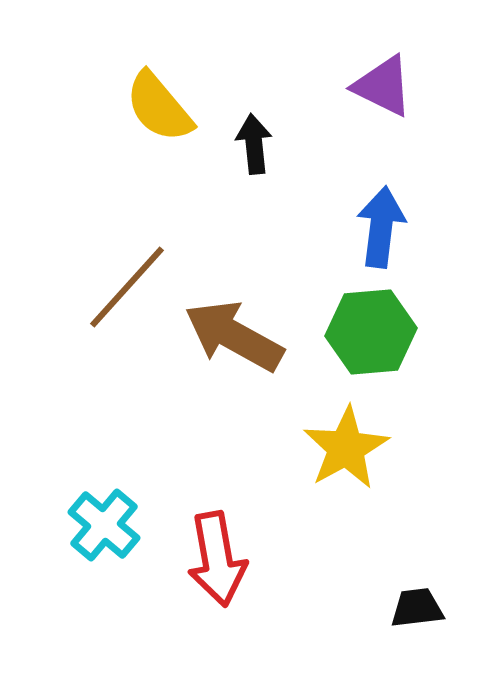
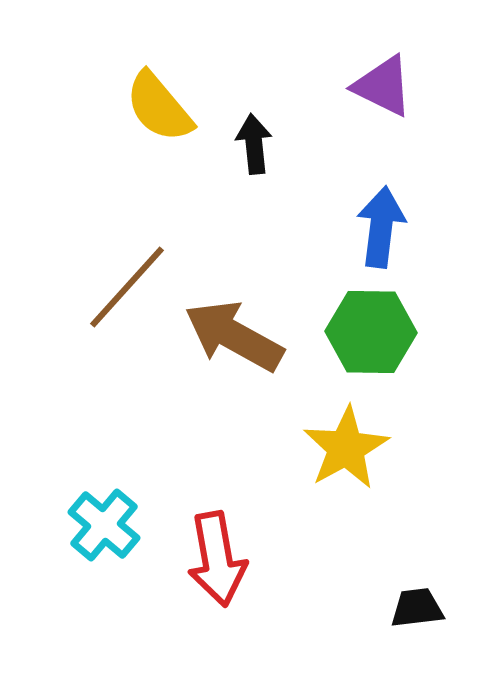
green hexagon: rotated 6 degrees clockwise
